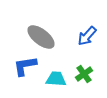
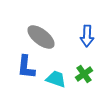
blue arrow: rotated 40 degrees counterclockwise
blue L-shape: moved 1 px right, 1 px down; rotated 75 degrees counterclockwise
cyan trapezoid: rotated 15 degrees clockwise
